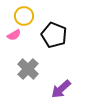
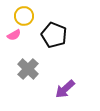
purple arrow: moved 4 px right
